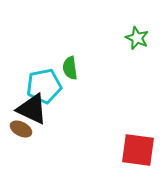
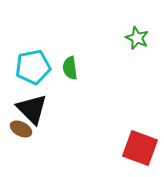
cyan pentagon: moved 11 px left, 19 px up
black triangle: rotated 20 degrees clockwise
red square: moved 2 px right, 2 px up; rotated 12 degrees clockwise
